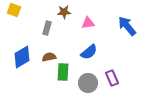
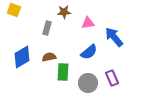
blue arrow: moved 13 px left, 11 px down
